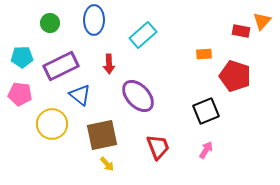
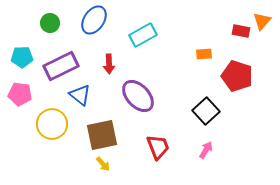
blue ellipse: rotated 32 degrees clockwise
cyan rectangle: rotated 12 degrees clockwise
red pentagon: moved 2 px right
black square: rotated 20 degrees counterclockwise
yellow arrow: moved 4 px left
